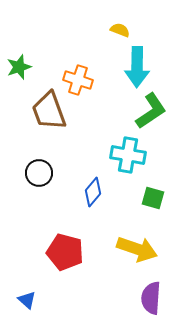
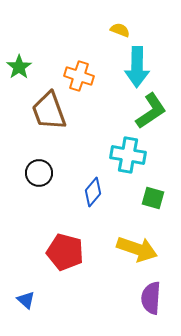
green star: rotated 15 degrees counterclockwise
orange cross: moved 1 px right, 4 px up
blue triangle: moved 1 px left
